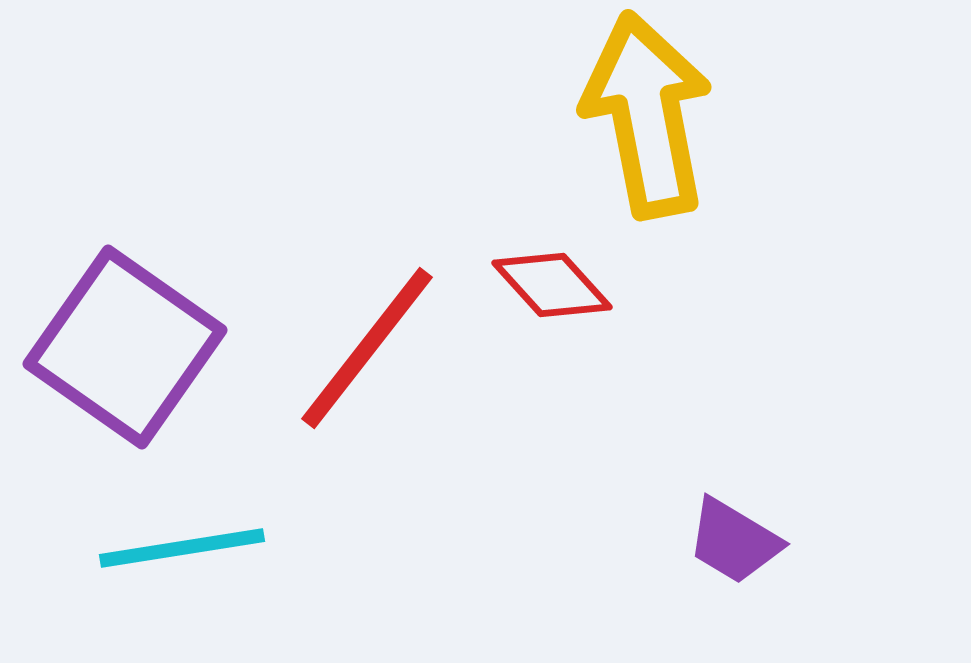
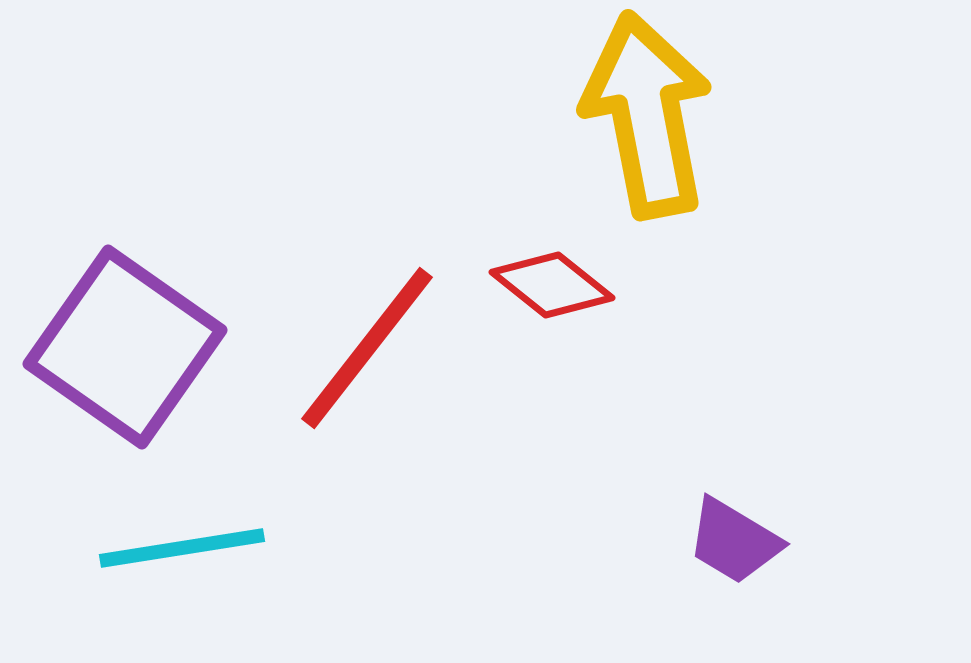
red diamond: rotated 9 degrees counterclockwise
